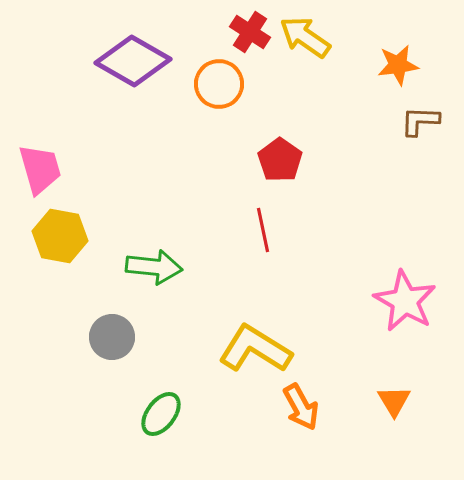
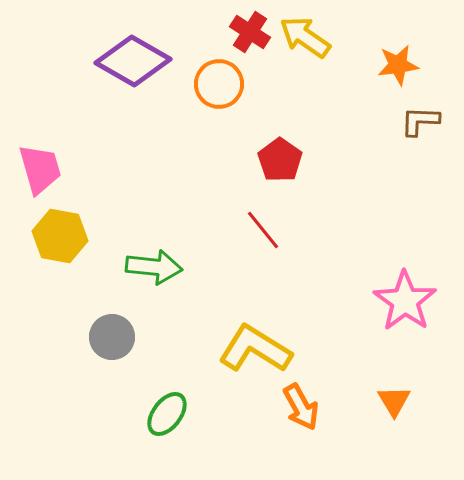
red line: rotated 27 degrees counterclockwise
pink star: rotated 6 degrees clockwise
green ellipse: moved 6 px right
